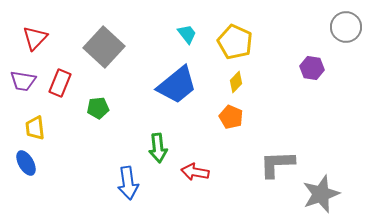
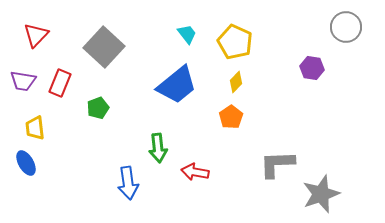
red triangle: moved 1 px right, 3 px up
green pentagon: rotated 15 degrees counterclockwise
orange pentagon: rotated 15 degrees clockwise
